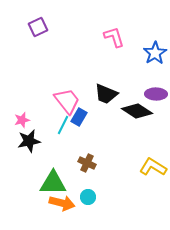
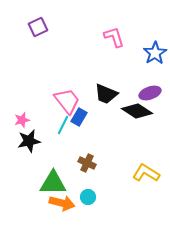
purple ellipse: moved 6 px left, 1 px up; rotated 20 degrees counterclockwise
yellow L-shape: moved 7 px left, 6 px down
